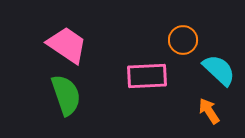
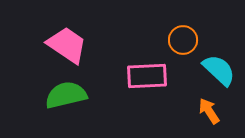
green semicircle: rotated 84 degrees counterclockwise
